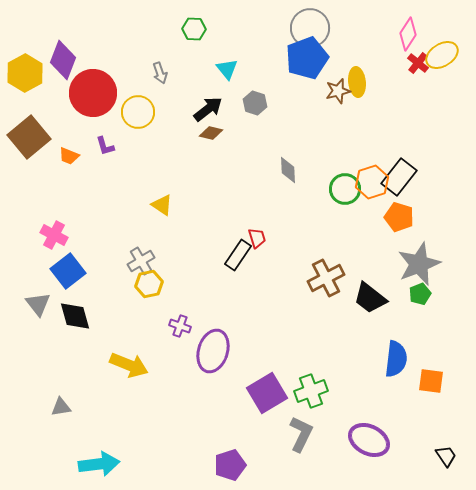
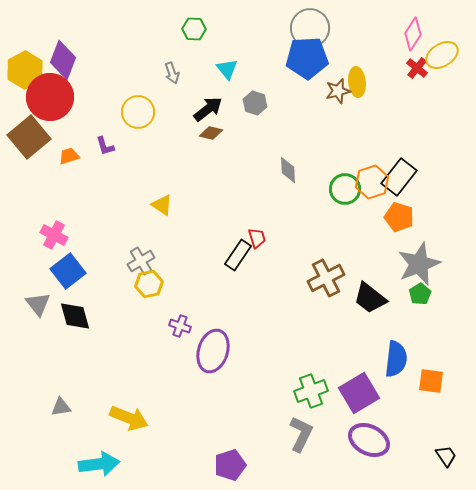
pink diamond at (408, 34): moved 5 px right
blue pentagon at (307, 58): rotated 18 degrees clockwise
red cross at (418, 63): moved 1 px left, 5 px down
yellow hexagon at (25, 73): moved 3 px up
gray arrow at (160, 73): moved 12 px right
red circle at (93, 93): moved 43 px left, 4 px down
orange trapezoid at (69, 156): rotated 140 degrees clockwise
green pentagon at (420, 294): rotated 10 degrees counterclockwise
yellow arrow at (129, 365): moved 53 px down
purple square at (267, 393): moved 92 px right
